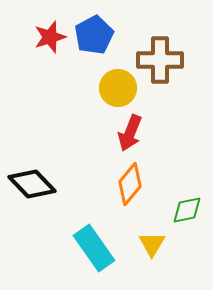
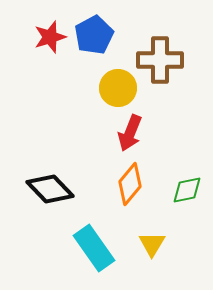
black diamond: moved 18 px right, 5 px down
green diamond: moved 20 px up
